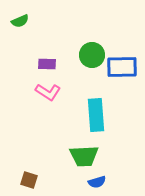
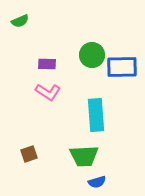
brown square: moved 26 px up; rotated 36 degrees counterclockwise
